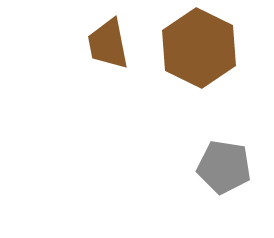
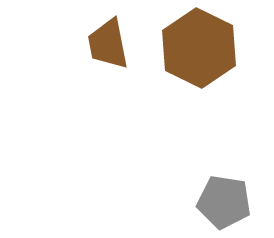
gray pentagon: moved 35 px down
